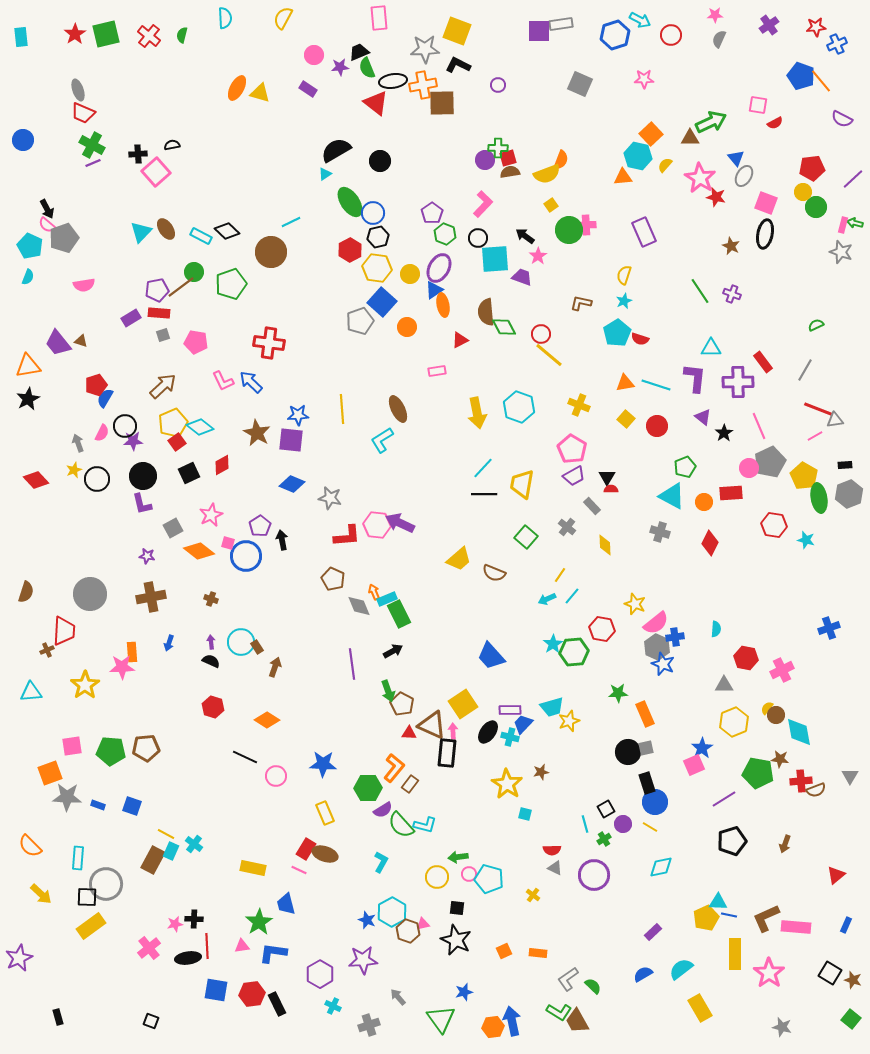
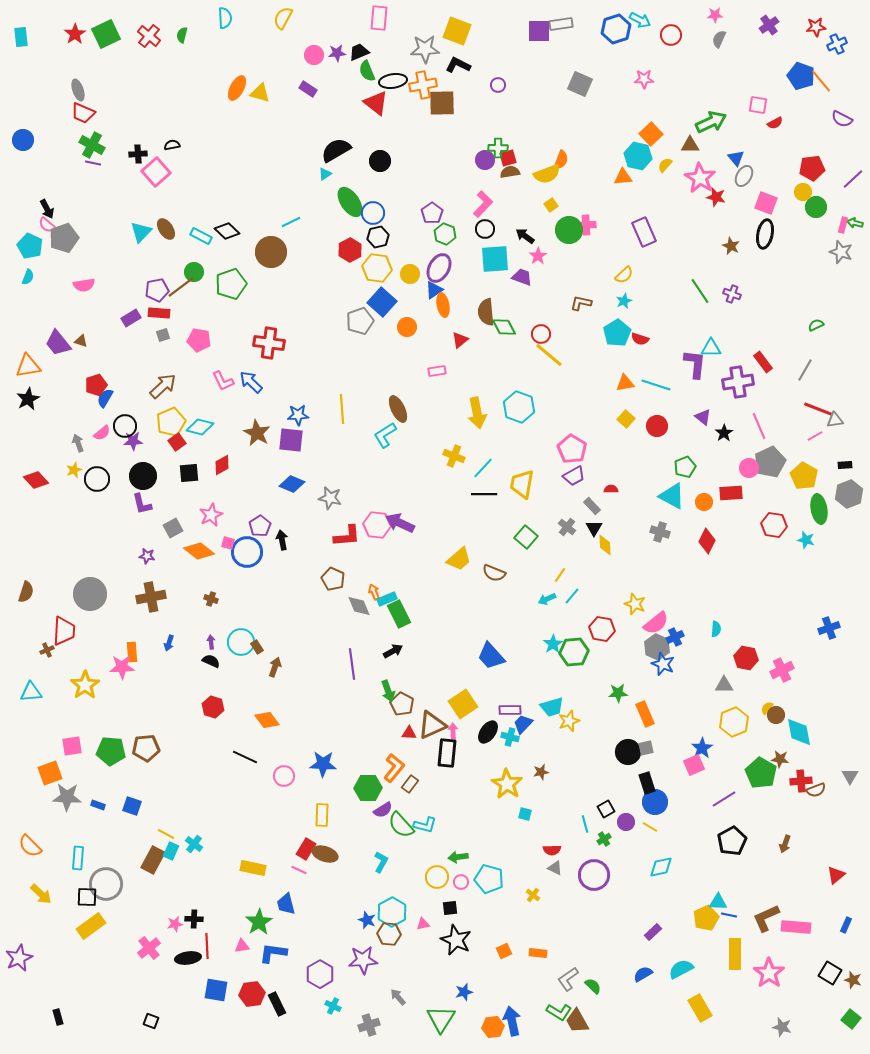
pink rectangle at (379, 18): rotated 10 degrees clockwise
green square at (106, 34): rotated 12 degrees counterclockwise
blue hexagon at (615, 35): moved 1 px right, 6 px up
purple star at (340, 67): moved 3 px left, 14 px up
green semicircle at (367, 68): moved 3 px down
brown triangle at (690, 138): moved 7 px down
purple line at (93, 163): rotated 35 degrees clockwise
black circle at (478, 238): moved 7 px right, 9 px up
yellow semicircle at (624, 275): rotated 150 degrees counterclockwise
red triangle at (460, 340): rotated 12 degrees counterclockwise
pink pentagon at (196, 342): moved 3 px right, 2 px up
purple L-shape at (695, 378): moved 14 px up
purple cross at (738, 382): rotated 8 degrees counterclockwise
yellow cross at (579, 405): moved 125 px left, 51 px down
yellow pentagon at (173, 423): moved 2 px left, 1 px up
cyan diamond at (200, 427): rotated 24 degrees counterclockwise
pink semicircle at (102, 433): rotated 24 degrees clockwise
cyan L-shape at (382, 440): moved 3 px right, 5 px up
black square at (189, 473): rotated 20 degrees clockwise
black triangle at (607, 477): moved 13 px left, 51 px down
green ellipse at (819, 498): moved 11 px down
red diamond at (710, 543): moved 3 px left, 2 px up
blue circle at (246, 556): moved 1 px right, 4 px up
blue cross at (675, 637): rotated 18 degrees counterclockwise
orange diamond at (267, 720): rotated 20 degrees clockwise
brown triangle at (432, 725): rotated 48 degrees counterclockwise
green pentagon at (758, 773): moved 3 px right; rotated 20 degrees clockwise
pink circle at (276, 776): moved 8 px right
yellow rectangle at (325, 813): moved 3 px left, 2 px down; rotated 25 degrees clockwise
purple circle at (623, 824): moved 3 px right, 2 px up
black pentagon at (732, 841): rotated 12 degrees counterclockwise
pink circle at (469, 874): moved 8 px left, 8 px down
black square at (457, 908): moved 7 px left; rotated 14 degrees counterclockwise
brown hexagon at (408, 931): moved 19 px left, 3 px down; rotated 15 degrees counterclockwise
cyan semicircle at (681, 969): rotated 10 degrees clockwise
green triangle at (441, 1019): rotated 8 degrees clockwise
